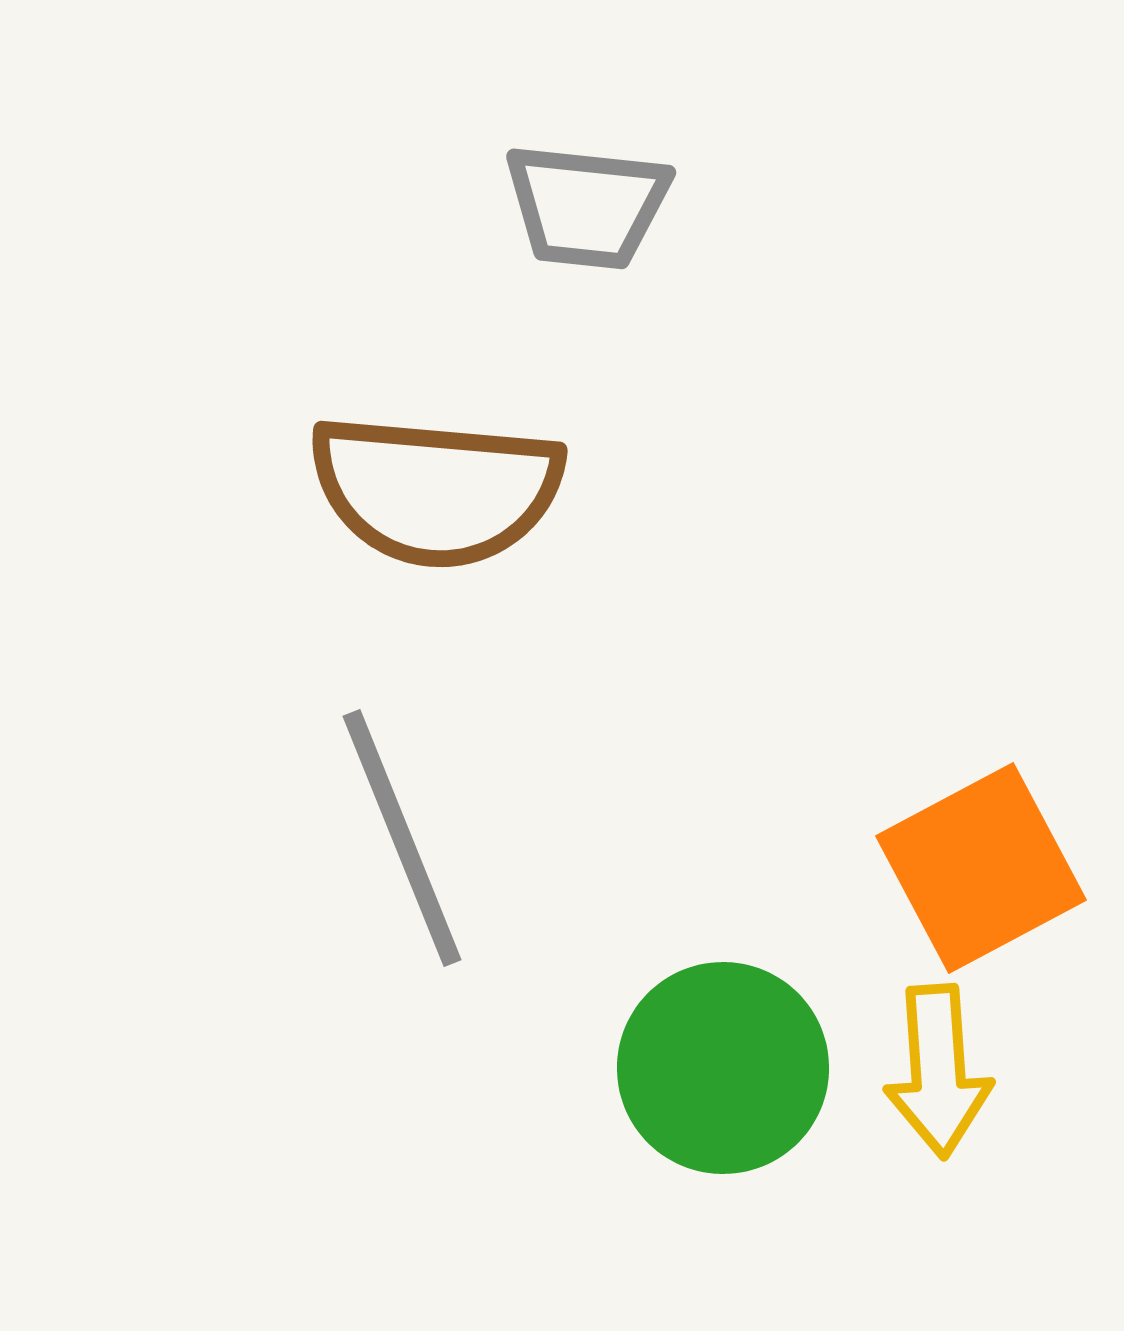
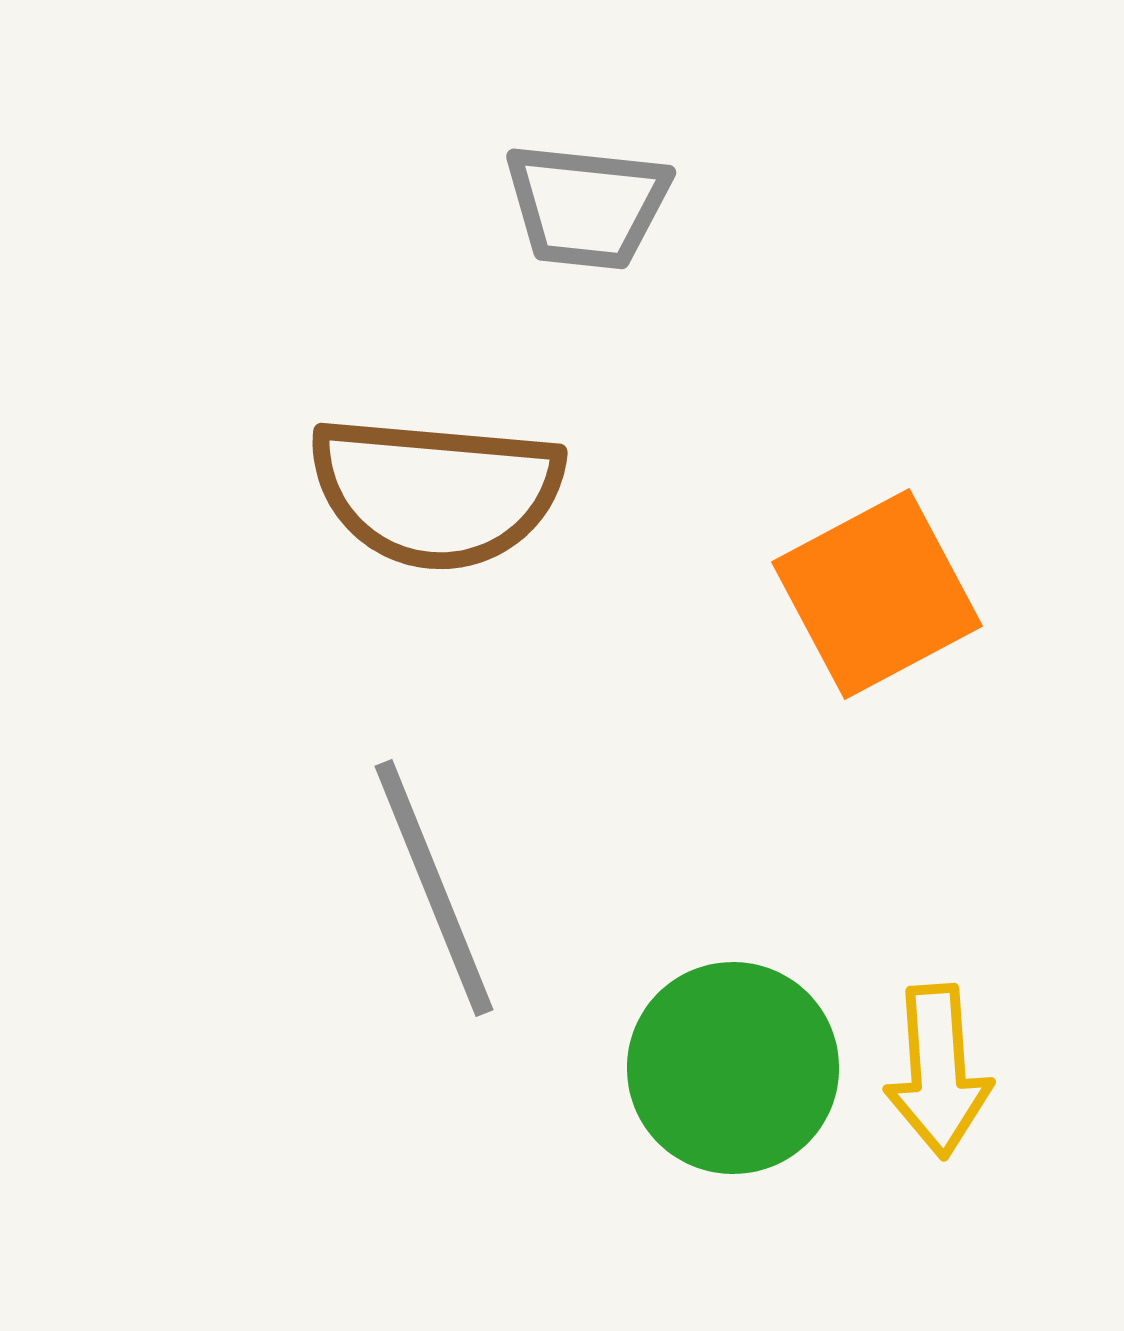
brown semicircle: moved 2 px down
gray line: moved 32 px right, 50 px down
orange square: moved 104 px left, 274 px up
green circle: moved 10 px right
